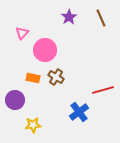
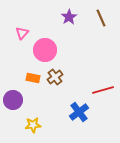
brown cross: moved 1 px left; rotated 21 degrees clockwise
purple circle: moved 2 px left
